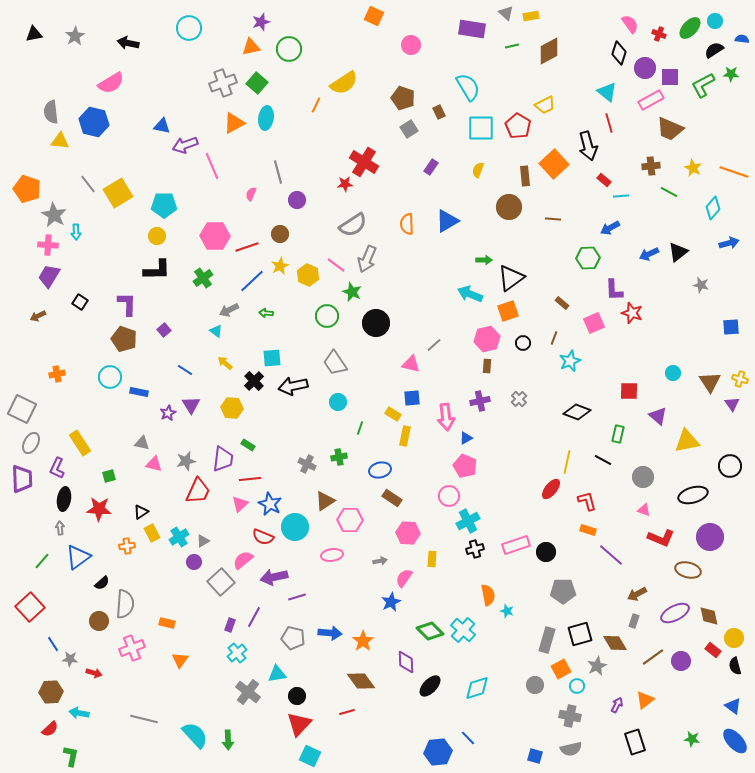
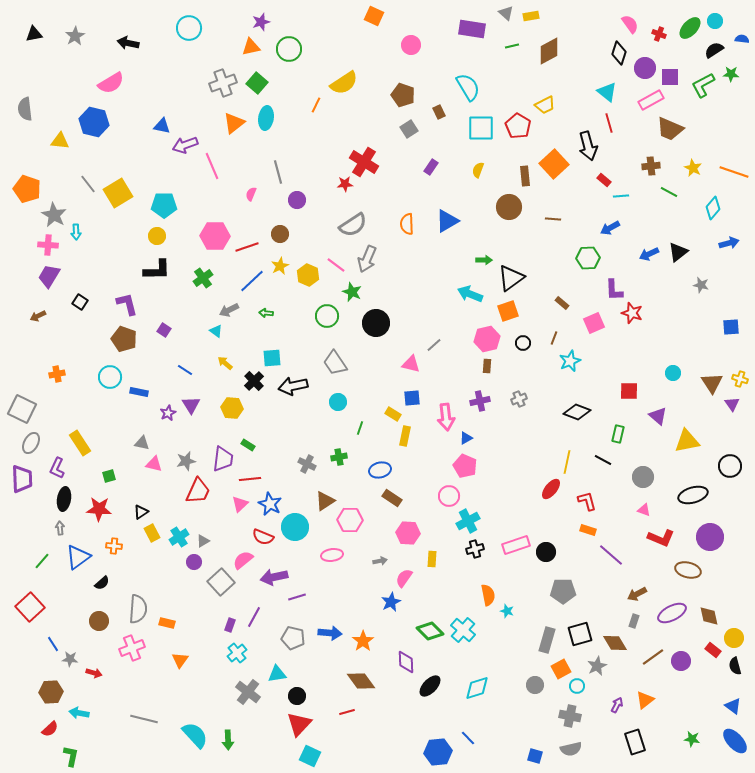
brown pentagon at (403, 98): moved 3 px up
gray semicircle at (51, 112): moved 26 px left, 3 px up
orange triangle at (234, 123): rotated 10 degrees counterclockwise
purple L-shape at (127, 304): rotated 15 degrees counterclockwise
purple square at (164, 330): rotated 16 degrees counterclockwise
brown triangle at (710, 382): moved 2 px right, 1 px down
gray cross at (519, 399): rotated 21 degrees clockwise
orange cross at (127, 546): moved 13 px left; rotated 14 degrees clockwise
gray semicircle at (125, 604): moved 13 px right, 5 px down
purple ellipse at (675, 613): moved 3 px left
